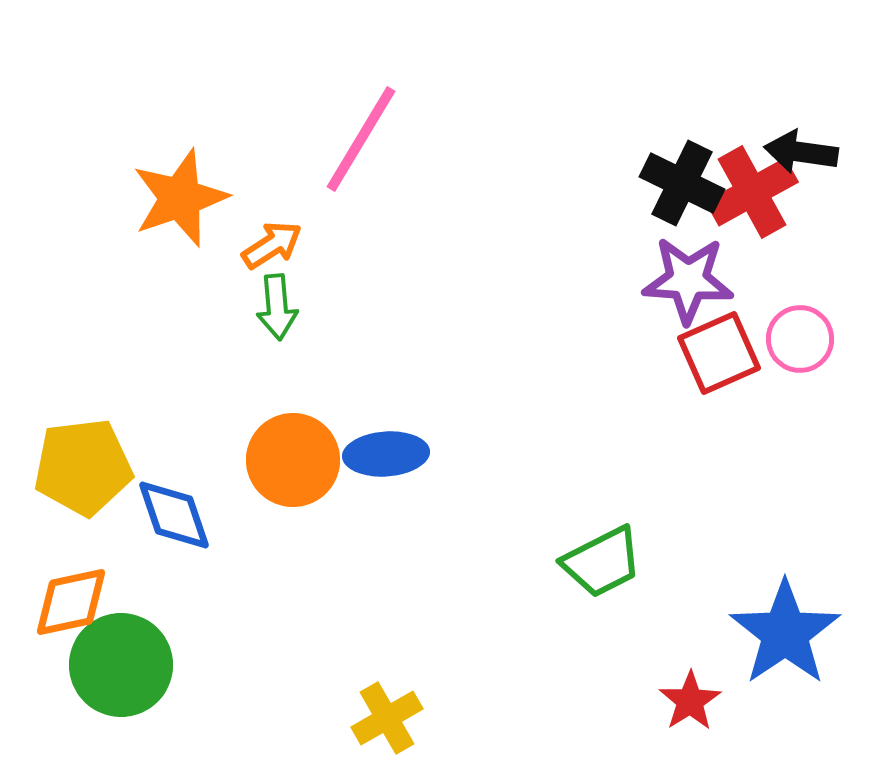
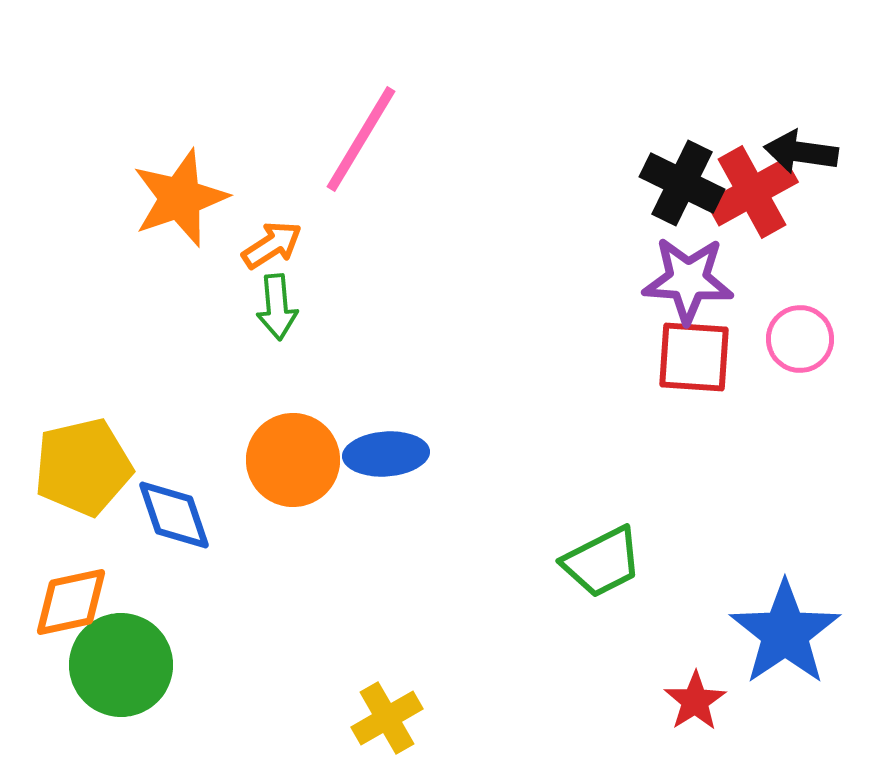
red square: moved 25 px left, 4 px down; rotated 28 degrees clockwise
yellow pentagon: rotated 6 degrees counterclockwise
red star: moved 5 px right
